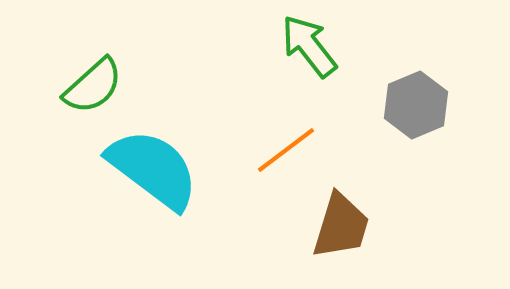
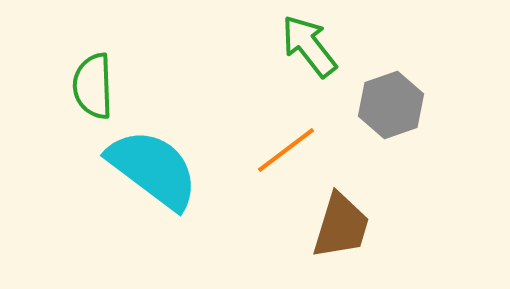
green semicircle: rotated 130 degrees clockwise
gray hexagon: moved 25 px left; rotated 4 degrees clockwise
